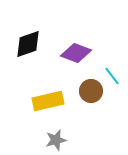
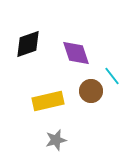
purple diamond: rotated 52 degrees clockwise
